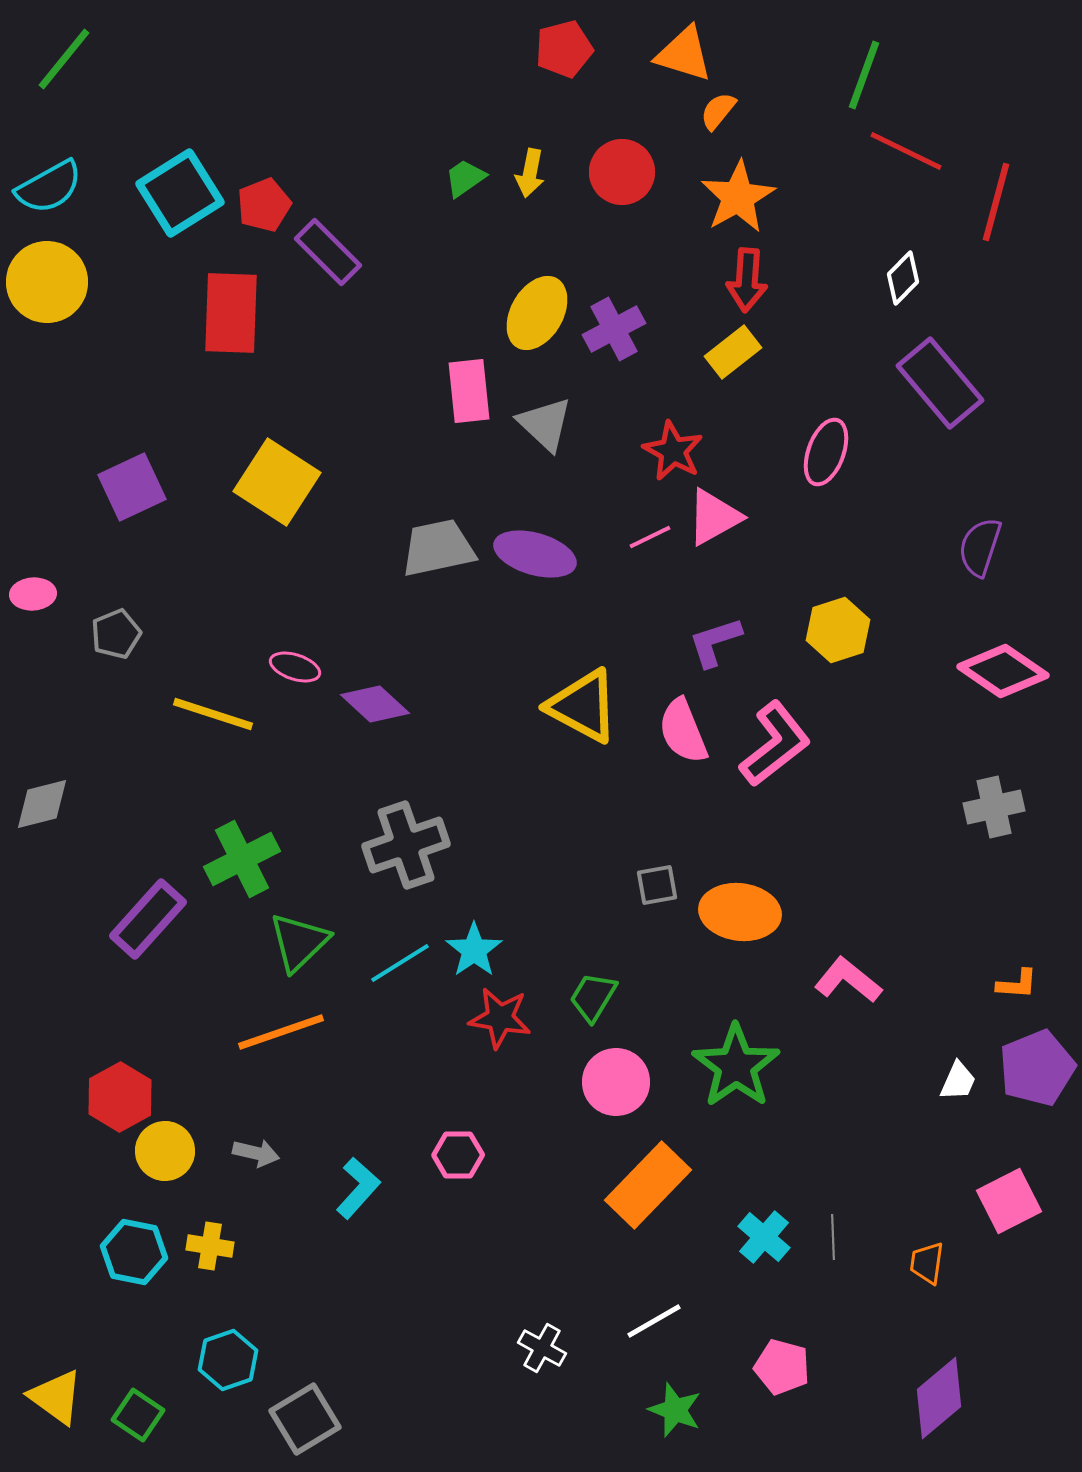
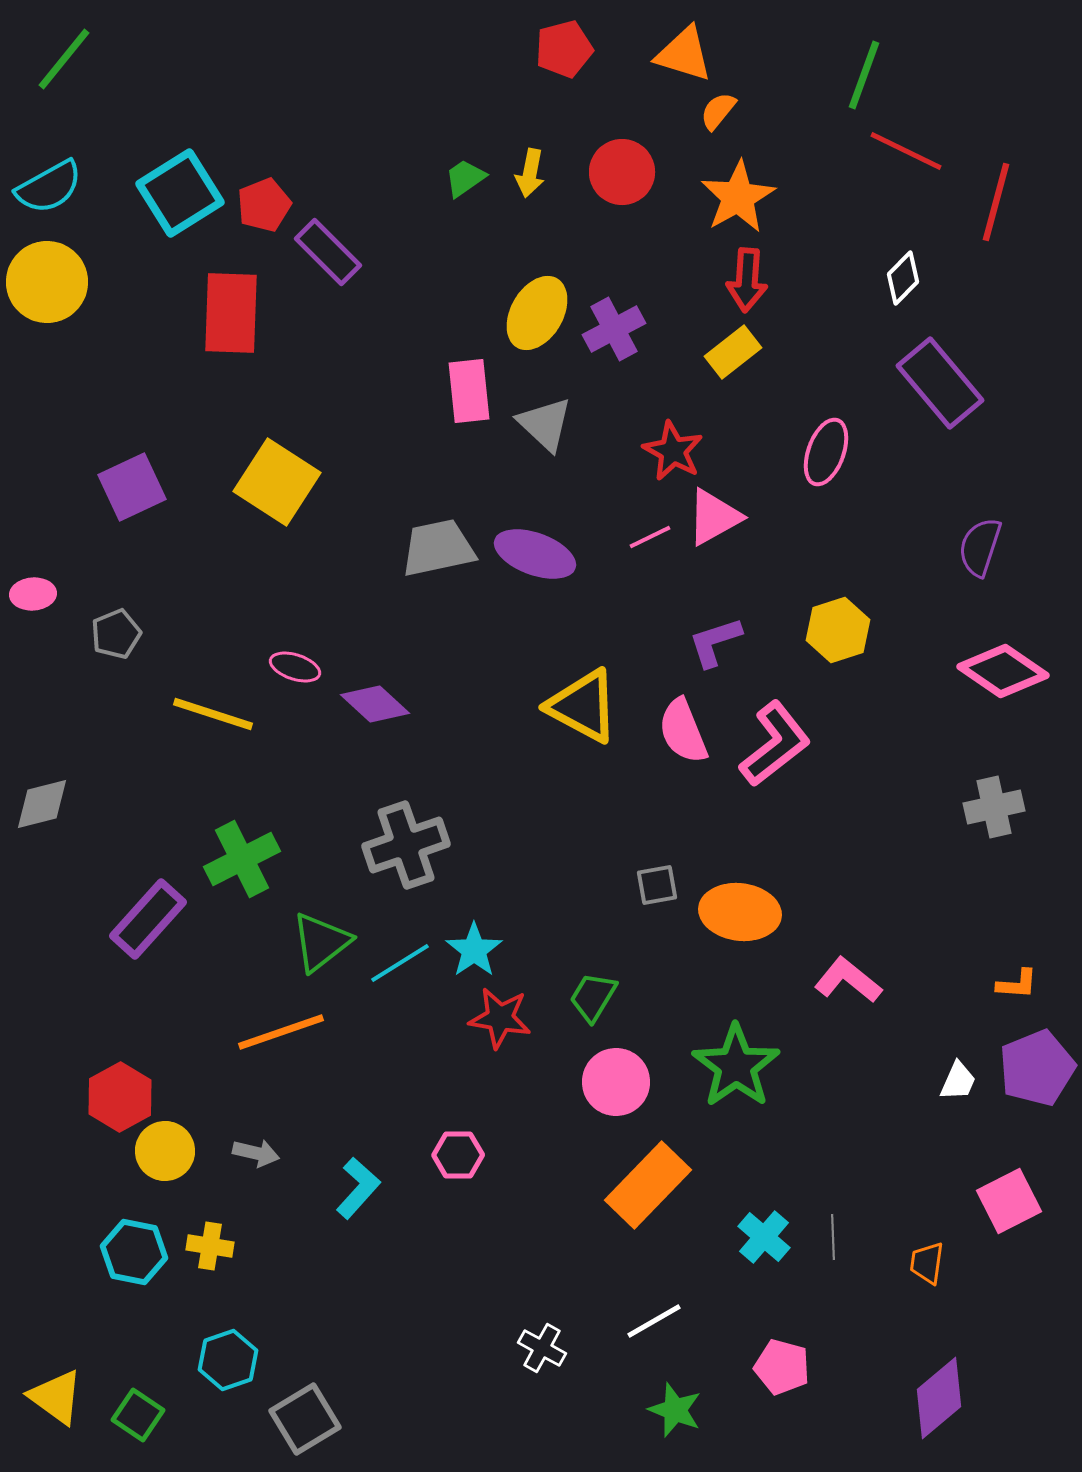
purple ellipse at (535, 554): rotated 4 degrees clockwise
green triangle at (299, 942): moved 22 px right; rotated 6 degrees clockwise
